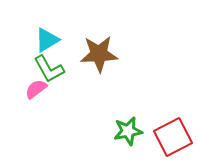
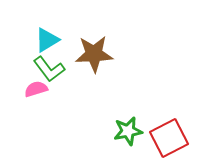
brown star: moved 5 px left
green L-shape: rotated 8 degrees counterclockwise
pink semicircle: rotated 20 degrees clockwise
red square: moved 4 px left, 1 px down
